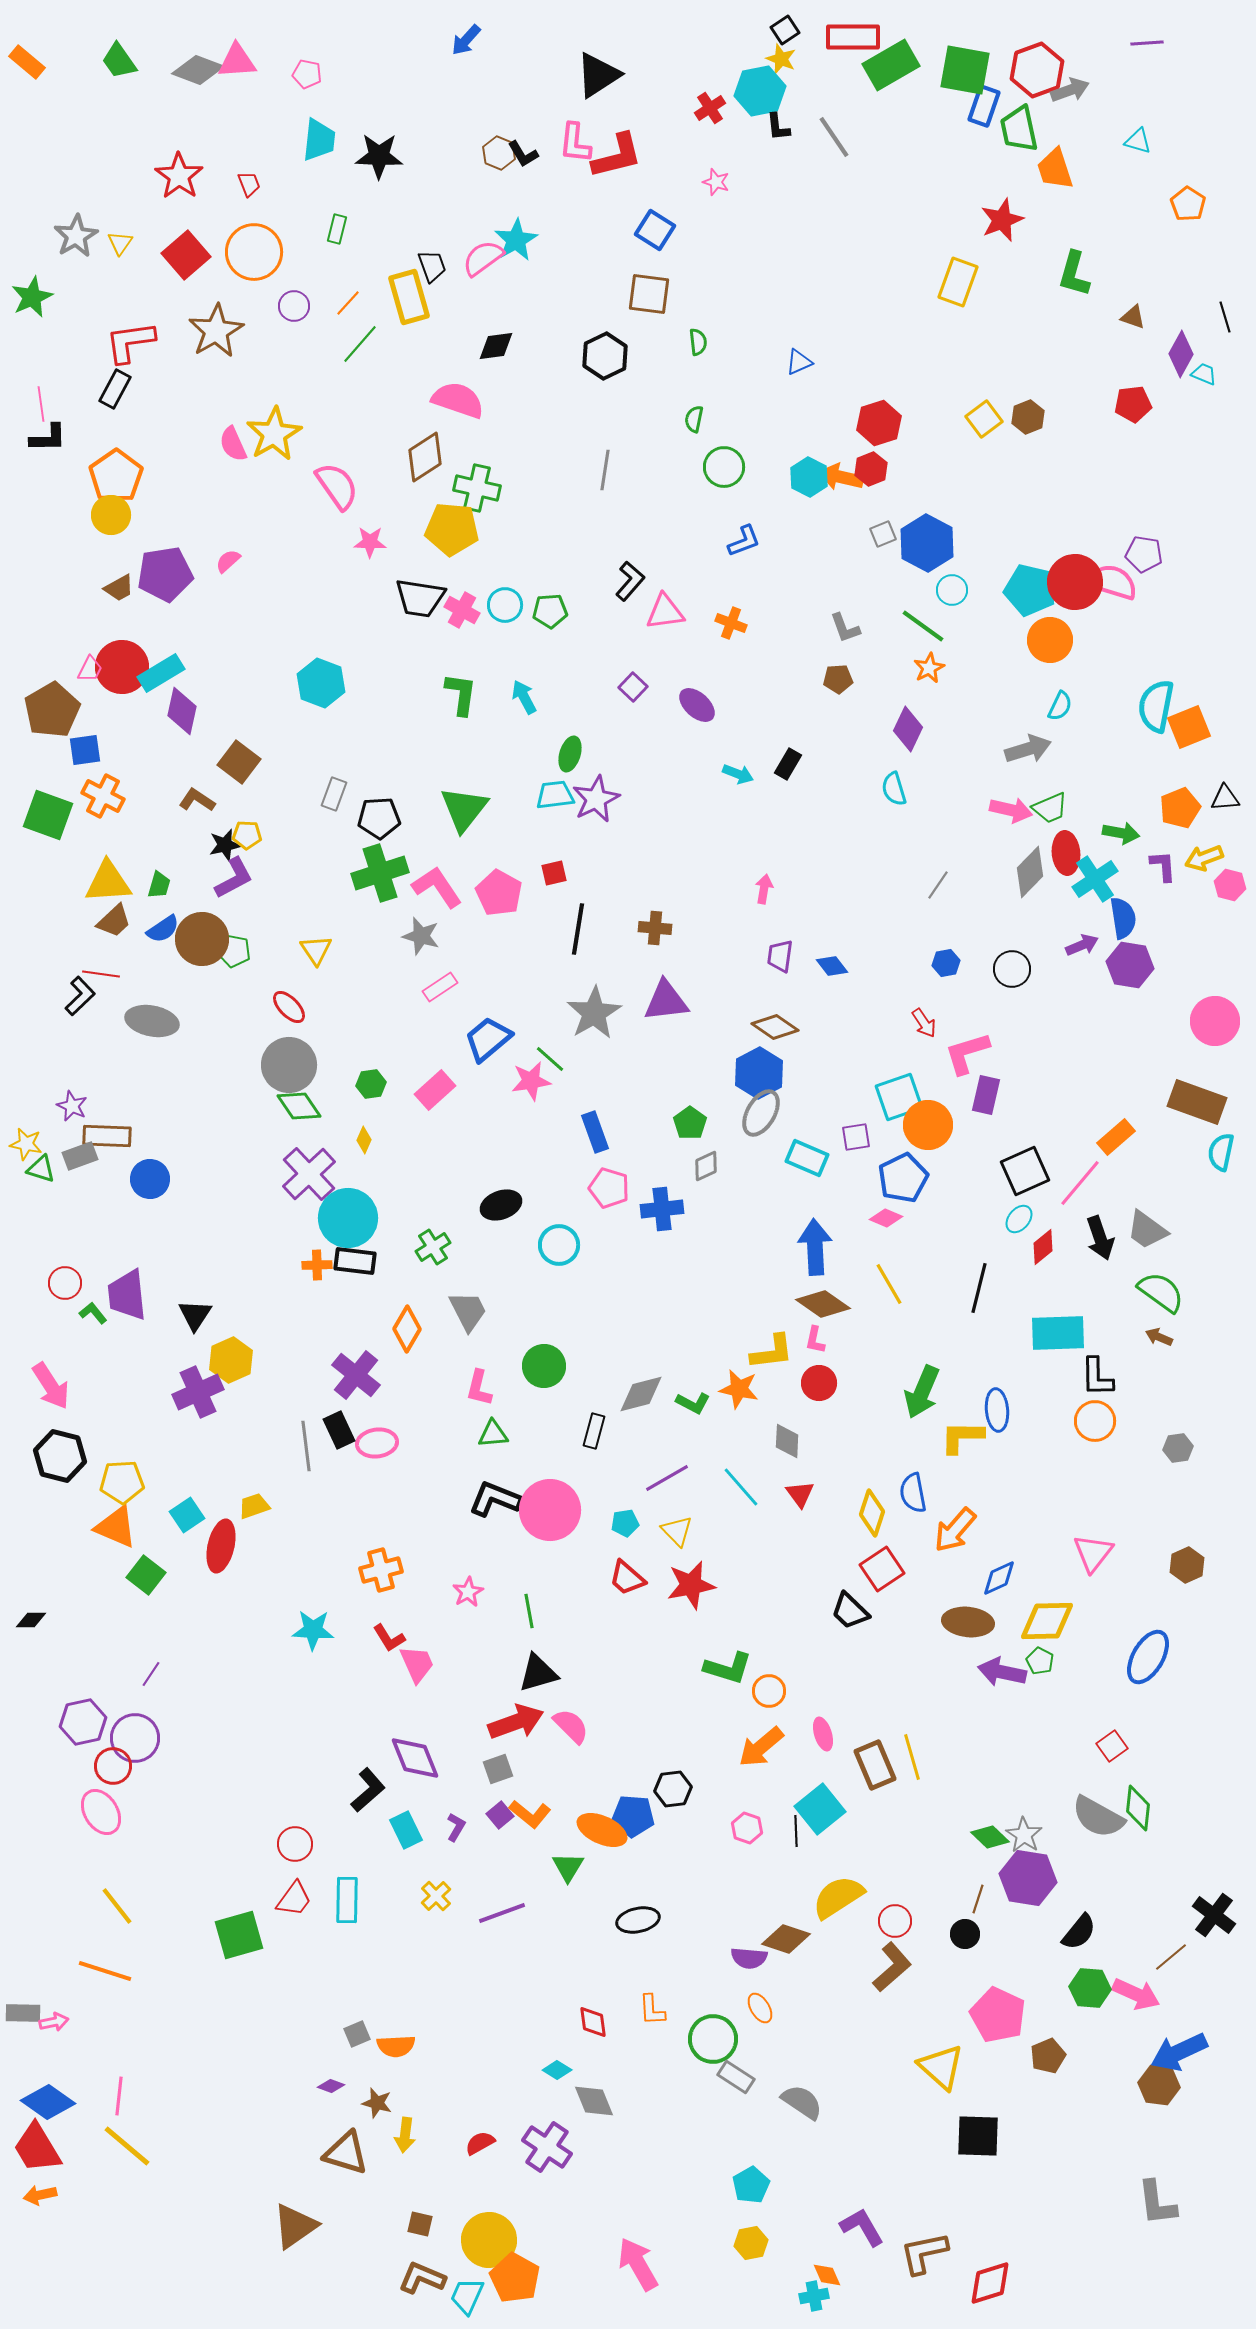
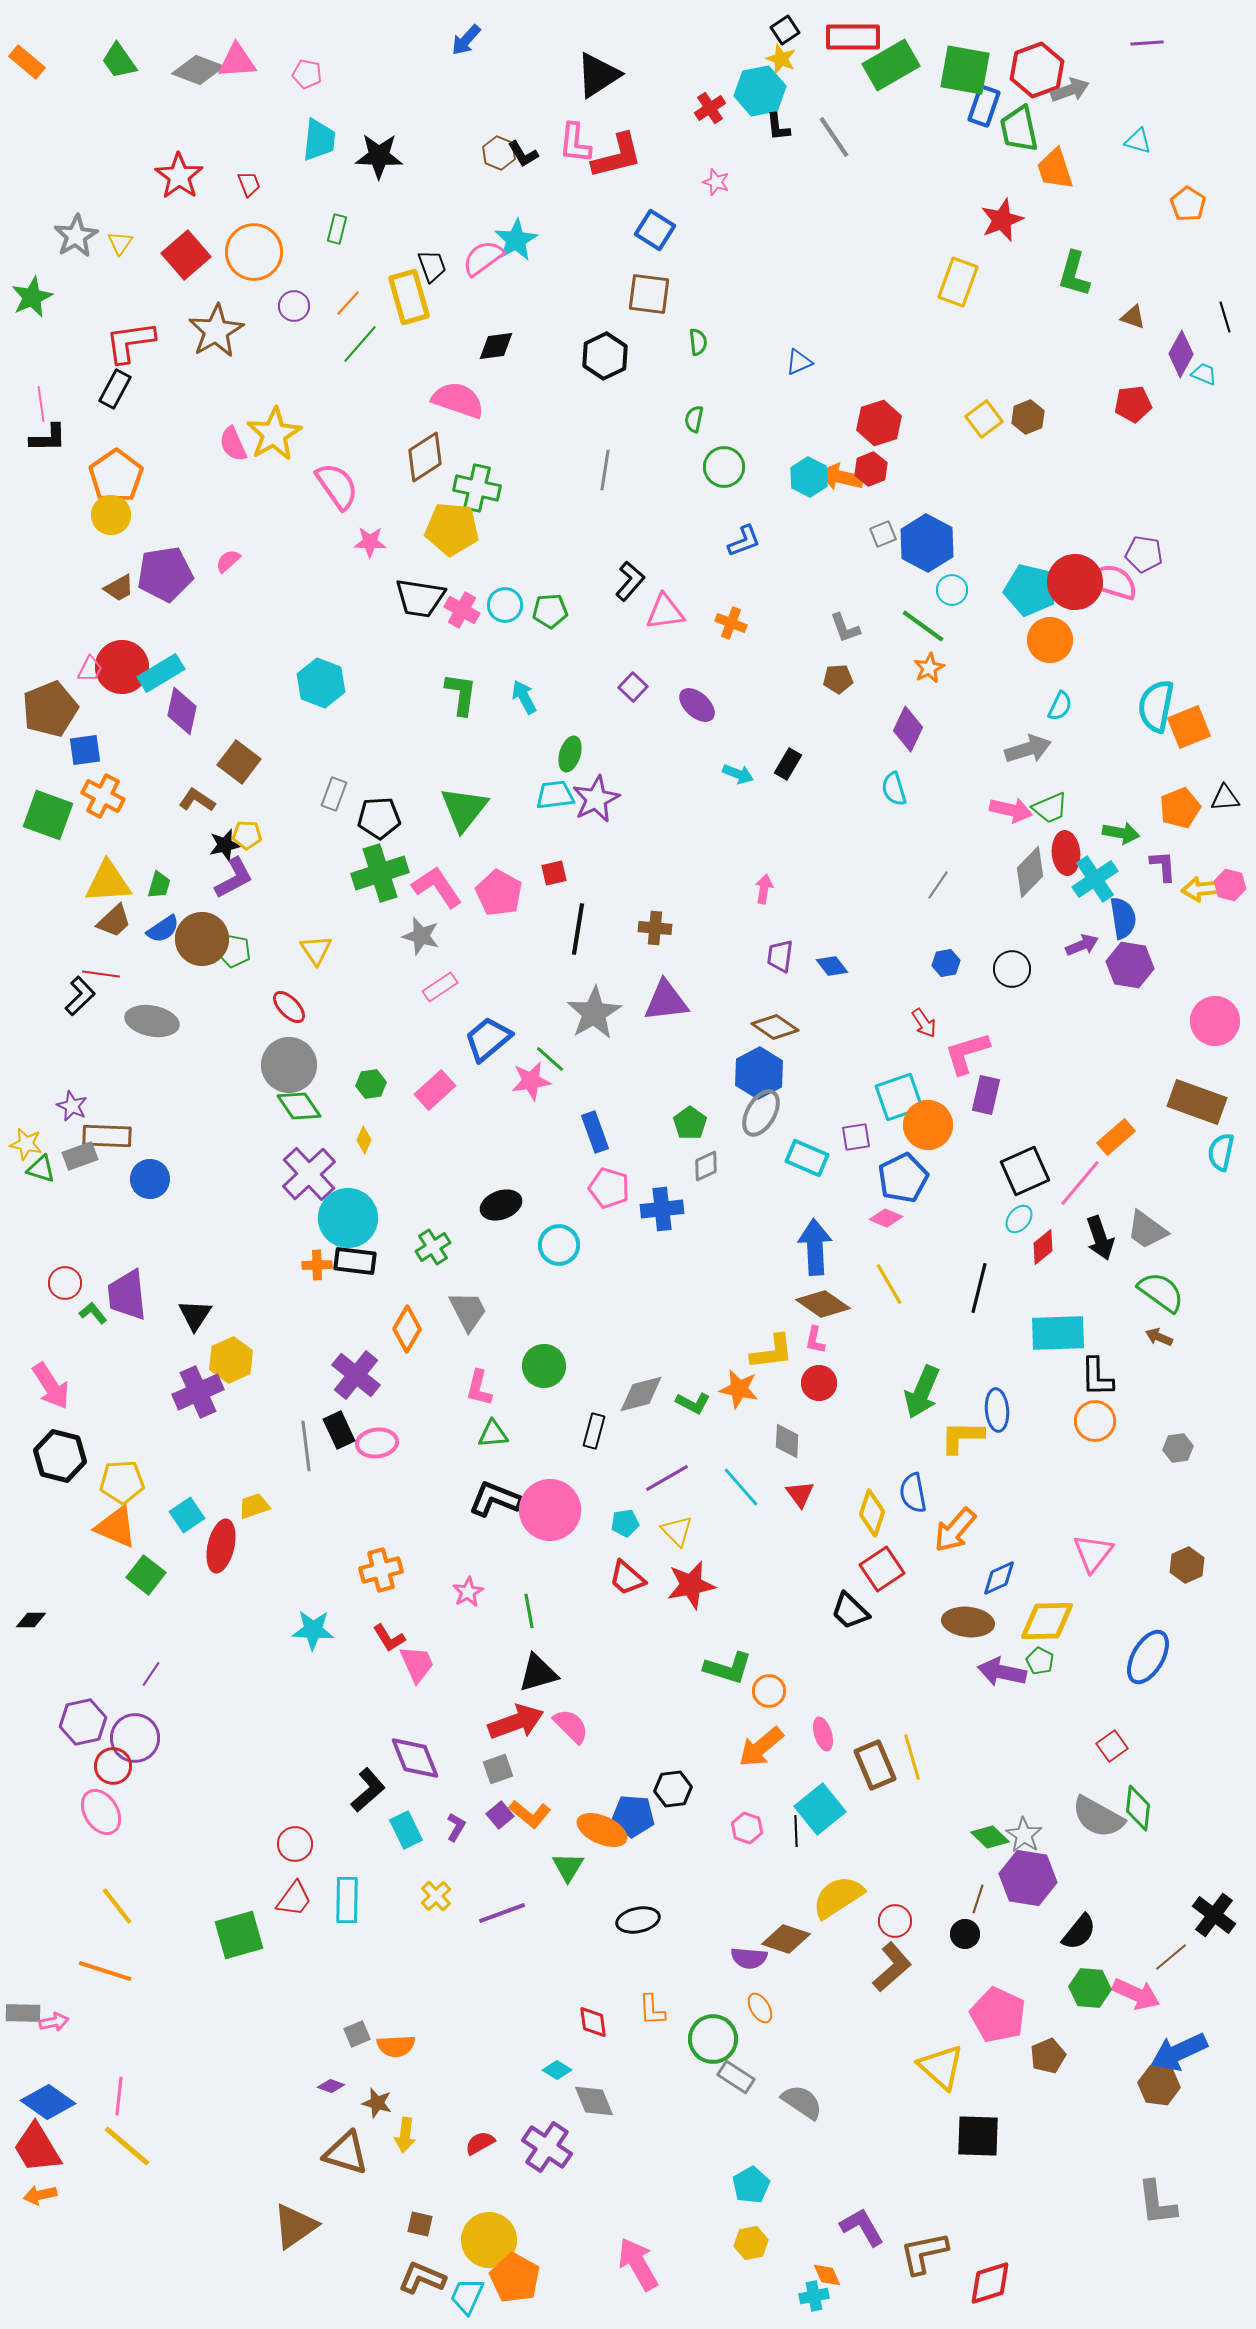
brown pentagon at (52, 710): moved 2 px left, 1 px up; rotated 8 degrees clockwise
yellow arrow at (1204, 858): moved 3 px left, 31 px down; rotated 15 degrees clockwise
